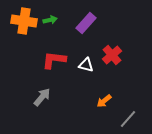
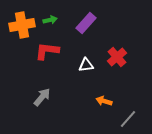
orange cross: moved 2 px left, 4 px down; rotated 20 degrees counterclockwise
red cross: moved 5 px right, 2 px down
red L-shape: moved 7 px left, 9 px up
white triangle: rotated 21 degrees counterclockwise
orange arrow: rotated 56 degrees clockwise
